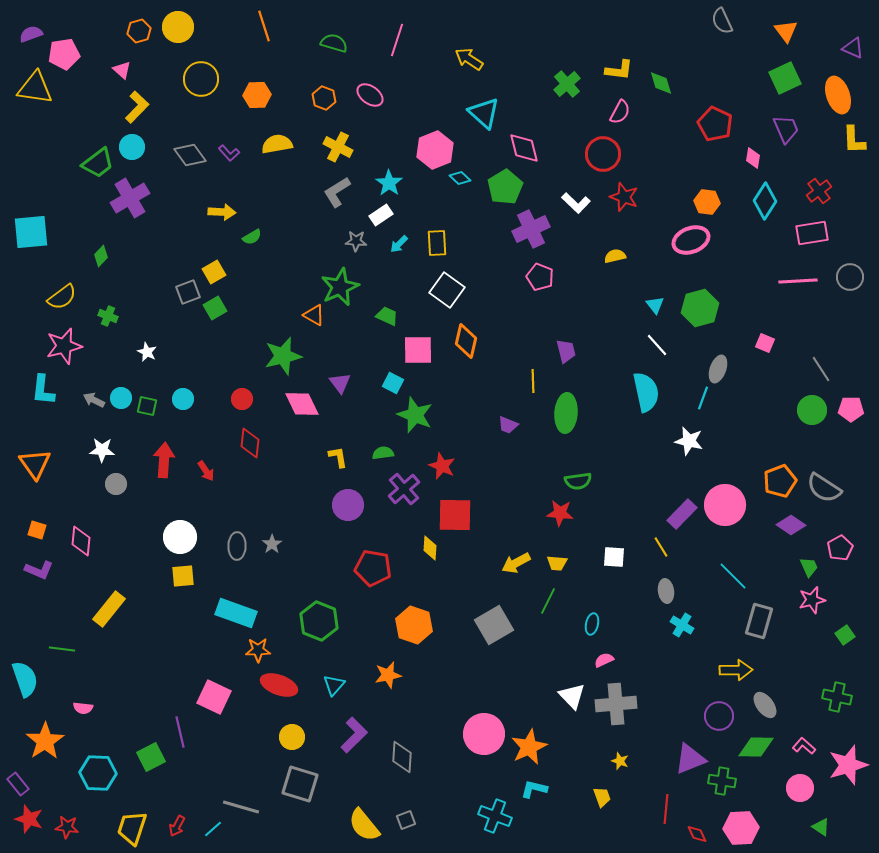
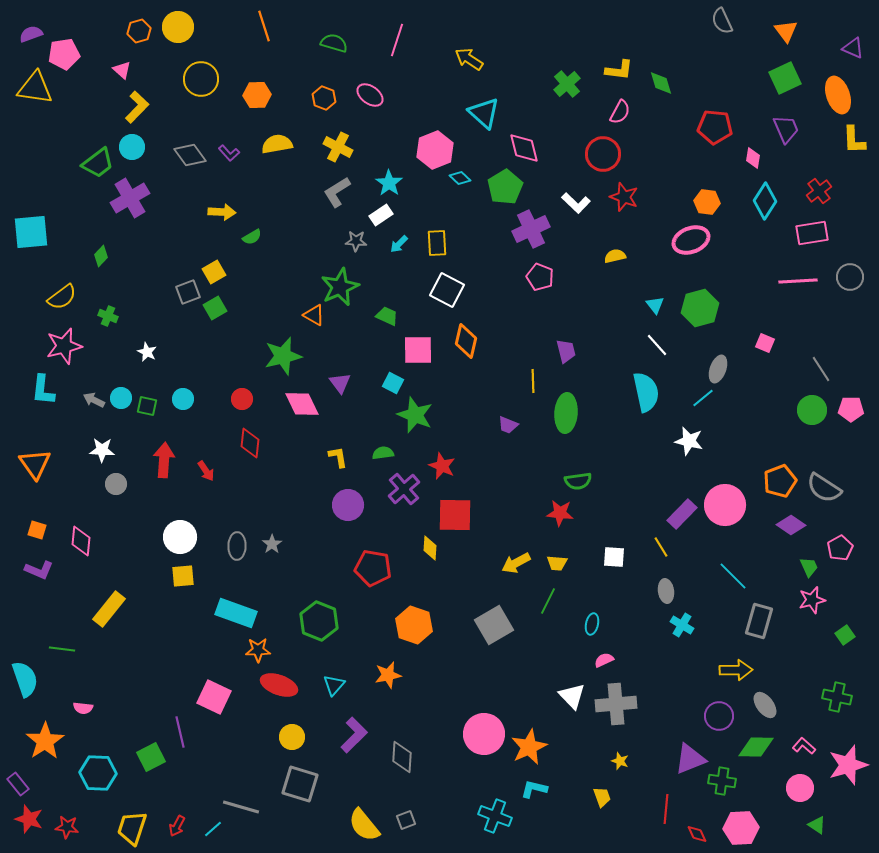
red pentagon at (715, 124): moved 3 px down; rotated 20 degrees counterclockwise
white square at (447, 290): rotated 8 degrees counterclockwise
cyan line at (703, 398): rotated 30 degrees clockwise
green triangle at (821, 827): moved 4 px left, 2 px up
